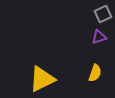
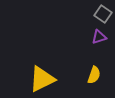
gray square: rotated 30 degrees counterclockwise
yellow semicircle: moved 1 px left, 2 px down
